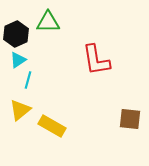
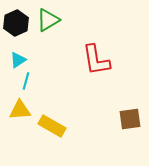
green triangle: moved 2 px up; rotated 30 degrees counterclockwise
black hexagon: moved 11 px up
cyan line: moved 2 px left, 1 px down
yellow triangle: rotated 35 degrees clockwise
brown square: rotated 15 degrees counterclockwise
